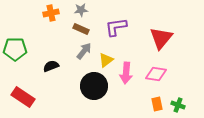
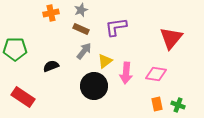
gray star: rotated 16 degrees counterclockwise
red triangle: moved 10 px right
yellow triangle: moved 1 px left, 1 px down
